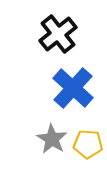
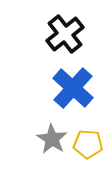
black cross: moved 7 px right
